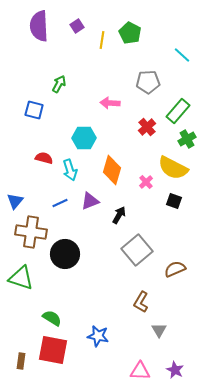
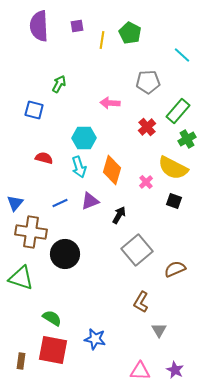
purple square: rotated 24 degrees clockwise
cyan arrow: moved 9 px right, 3 px up
blue triangle: moved 2 px down
blue star: moved 3 px left, 3 px down
